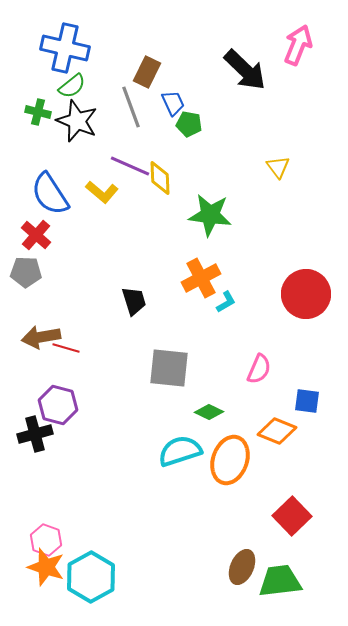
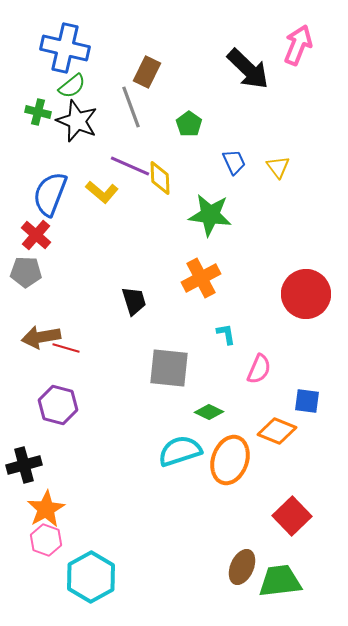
black arrow: moved 3 px right, 1 px up
blue trapezoid: moved 61 px right, 59 px down
green pentagon: rotated 25 degrees clockwise
blue semicircle: rotated 54 degrees clockwise
cyan L-shape: moved 32 px down; rotated 70 degrees counterclockwise
black cross: moved 11 px left, 31 px down
orange star: moved 58 px up; rotated 24 degrees clockwise
